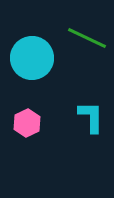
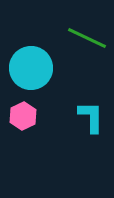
cyan circle: moved 1 px left, 10 px down
pink hexagon: moved 4 px left, 7 px up
